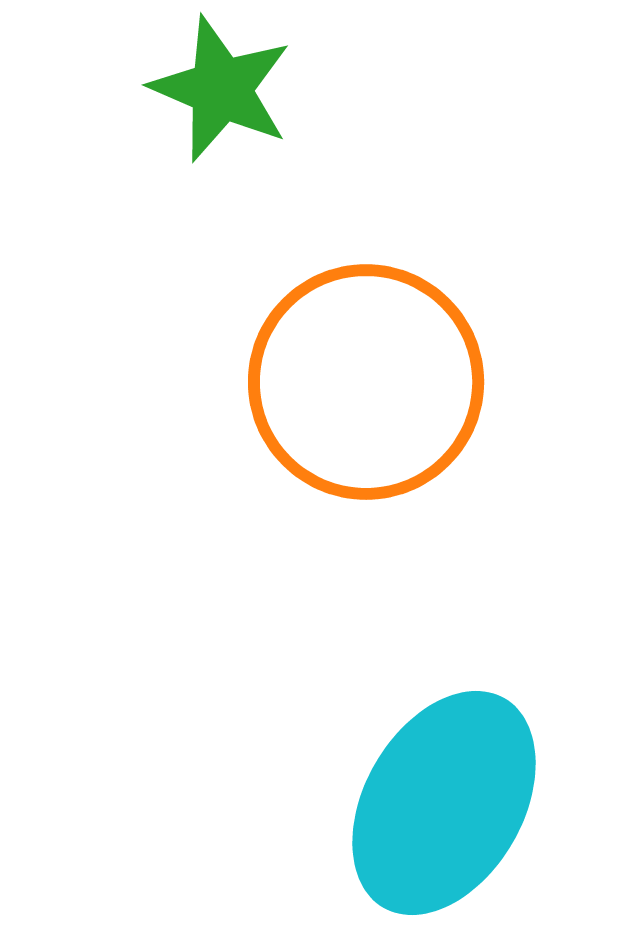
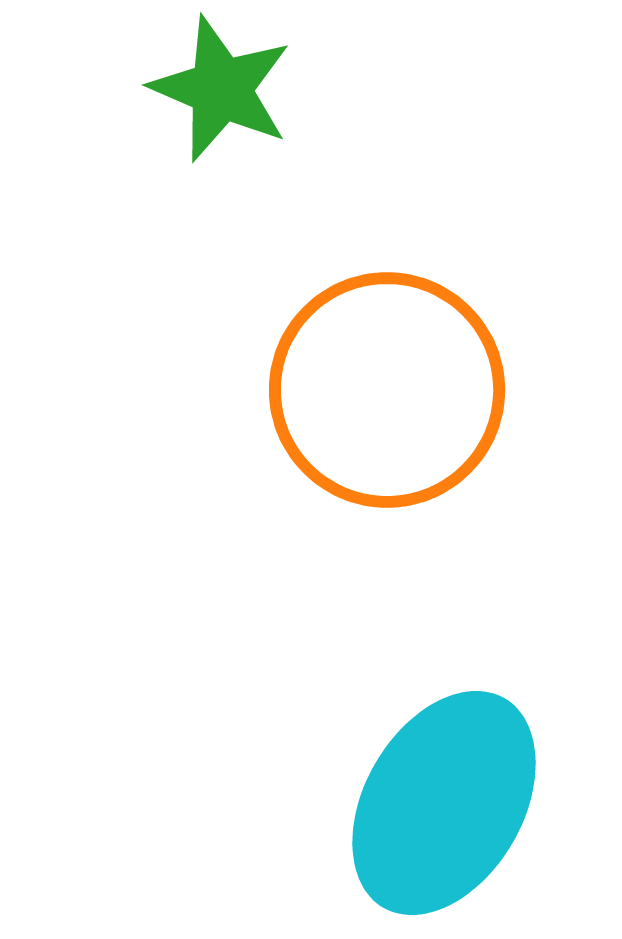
orange circle: moved 21 px right, 8 px down
